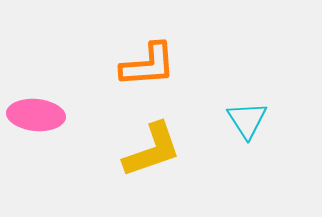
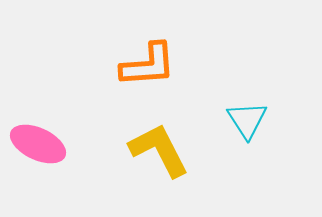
pink ellipse: moved 2 px right, 29 px down; rotated 20 degrees clockwise
yellow L-shape: moved 7 px right; rotated 98 degrees counterclockwise
